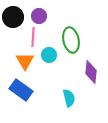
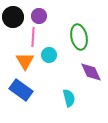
green ellipse: moved 8 px right, 3 px up
purple diamond: rotated 30 degrees counterclockwise
